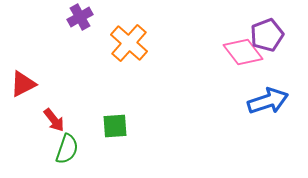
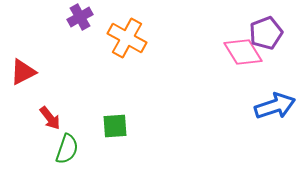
purple pentagon: moved 1 px left, 2 px up
orange cross: moved 2 px left, 5 px up; rotated 12 degrees counterclockwise
pink diamond: rotated 6 degrees clockwise
red triangle: moved 12 px up
blue arrow: moved 7 px right, 5 px down
red arrow: moved 4 px left, 2 px up
